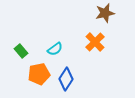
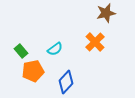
brown star: moved 1 px right
orange pentagon: moved 6 px left, 3 px up
blue diamond: moved 3 px down; rotated 10 degrees clockwise
